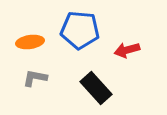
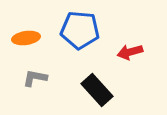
orange ellipse: moved 4 px left, 4 px up
red arrow: moved 3 px right, 2 px down
black rectangle: moved 1 px right, 2 px down
